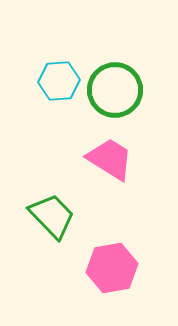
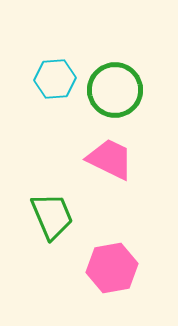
cyan hexagon: moved 4 px left, 2 px up
pink trapezoid: rotated 6 degrees counterclockwise
green trapezoid: rotated 21 degrees clockwise
